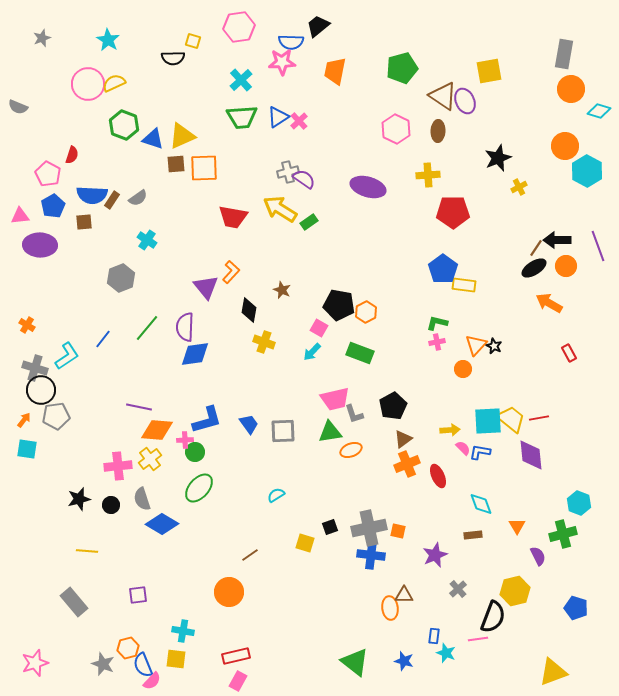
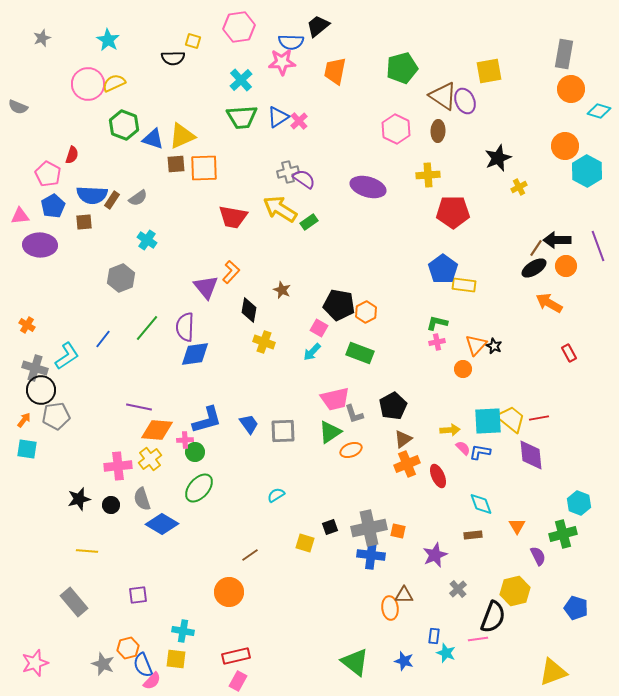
green triangle at (330, 432): rotated 25 degrees counterclockwise
